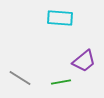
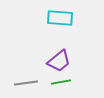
purple trapezoid: moved 25 px left
gray line: moved 6 px right, 5 px down; rotated 40 degrees counterclockwise
